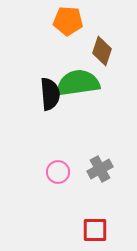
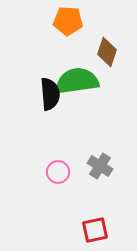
brown diamond: moved 5 px right, 1 px down
green semicircle: moved 1 px left, 2 px up
gray cross: moved 3 px up; rotated 30 degrees counterclockwise
red square: rotated 12 degrees counterclockwise
